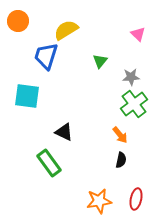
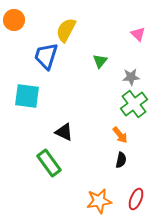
orange circle: moved 4 px left, 1 px up
yellow semicircle: rotated 30 degrees counterclockwise
red ellipse: rotated 10 degrees clockwise
